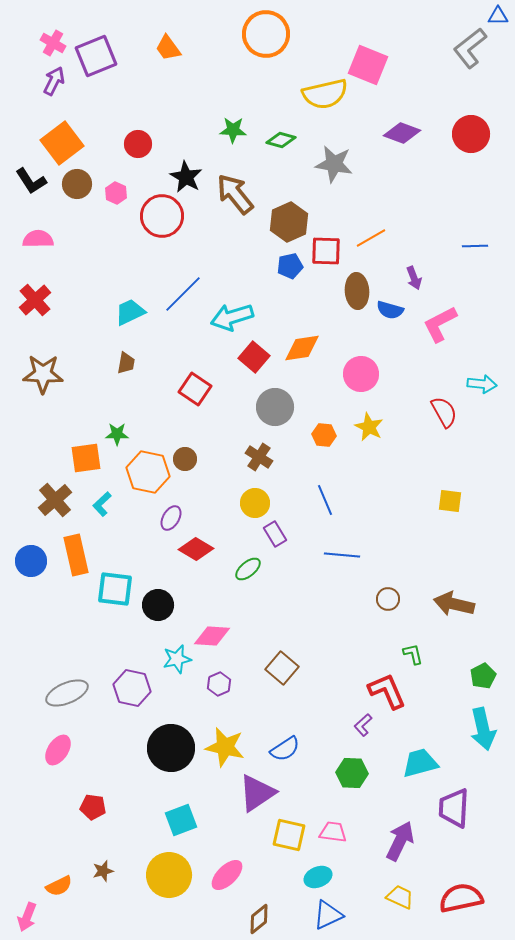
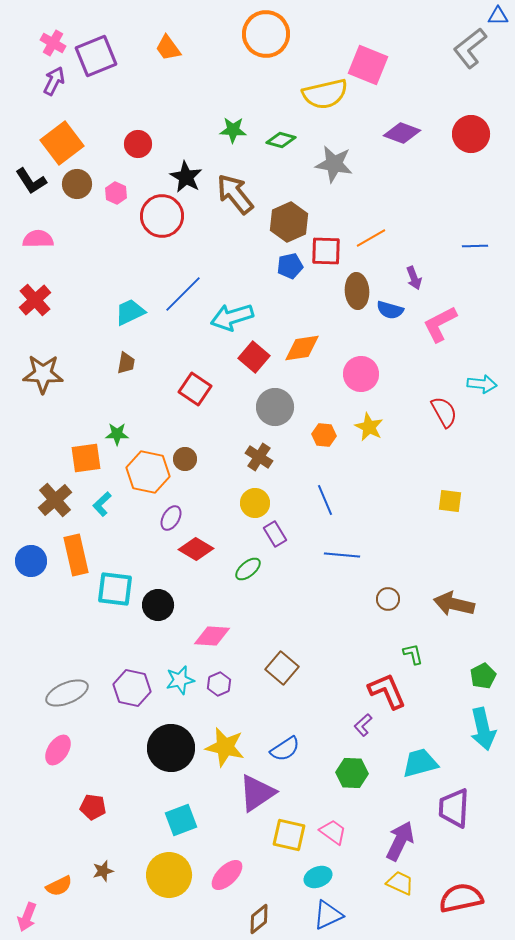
cyan star at (177, 659): moved 3 px right, 21 px down
pink trapezoid at (333, 832): rotated 28 degrees clockwise
yellow trapezoid at (400, 897): moved 14 px up
